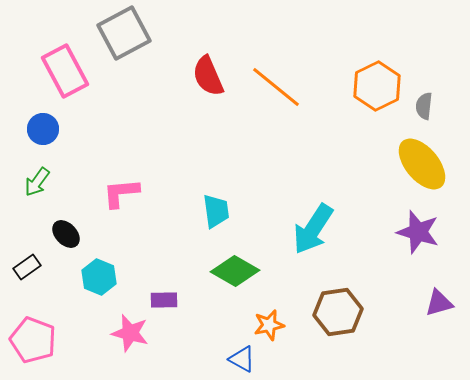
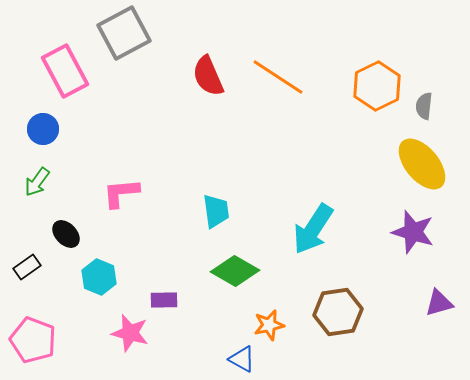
orange line: moved 2 px right, 10 px up; rotated 6 degrees counterclockwise
purple star: moved 5 px left
